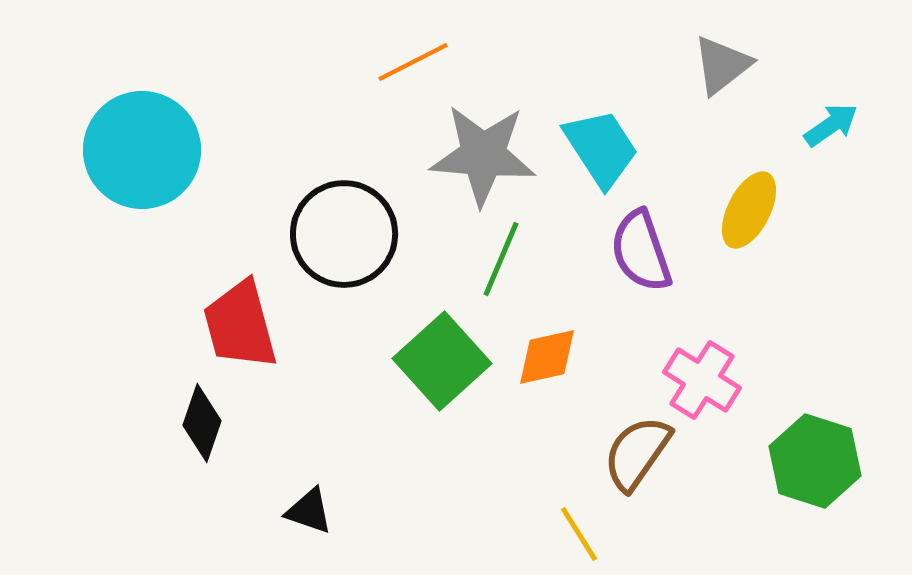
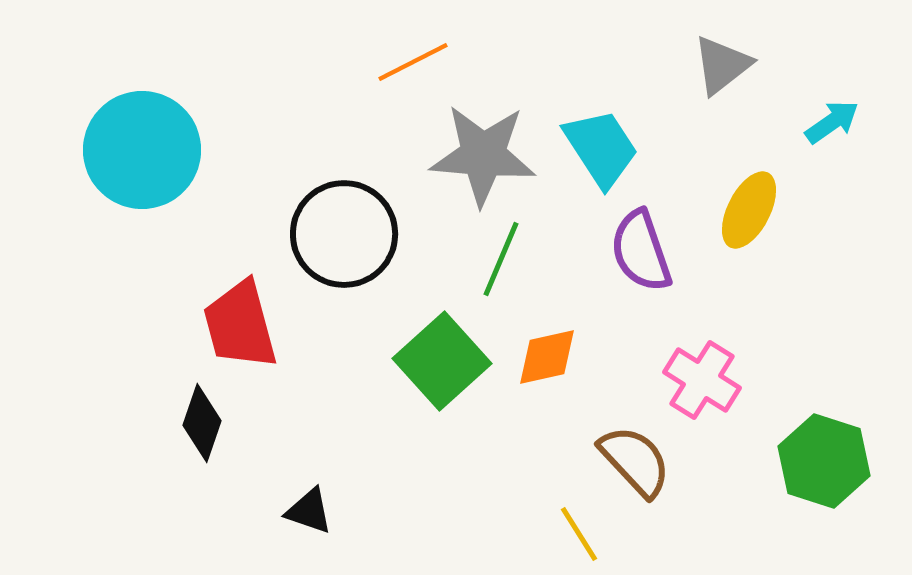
cyan arrow: moved 1 px right, 3 px up
brown semicircle: moved 2 px left, 8 px down; rotated 102 degrees clockwise
green hexagon: moved 9 px right
